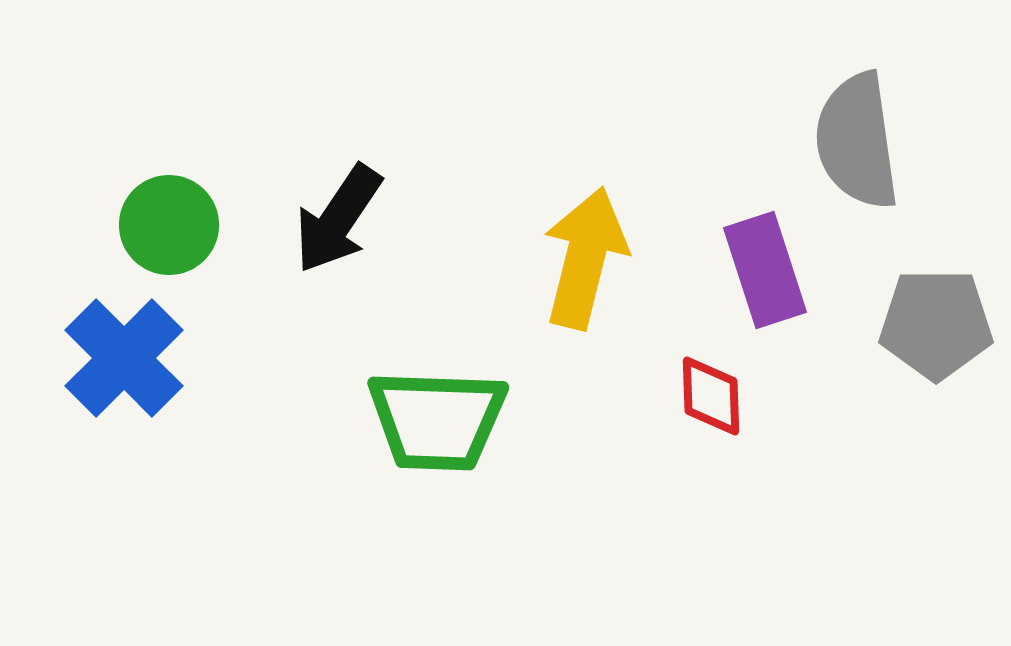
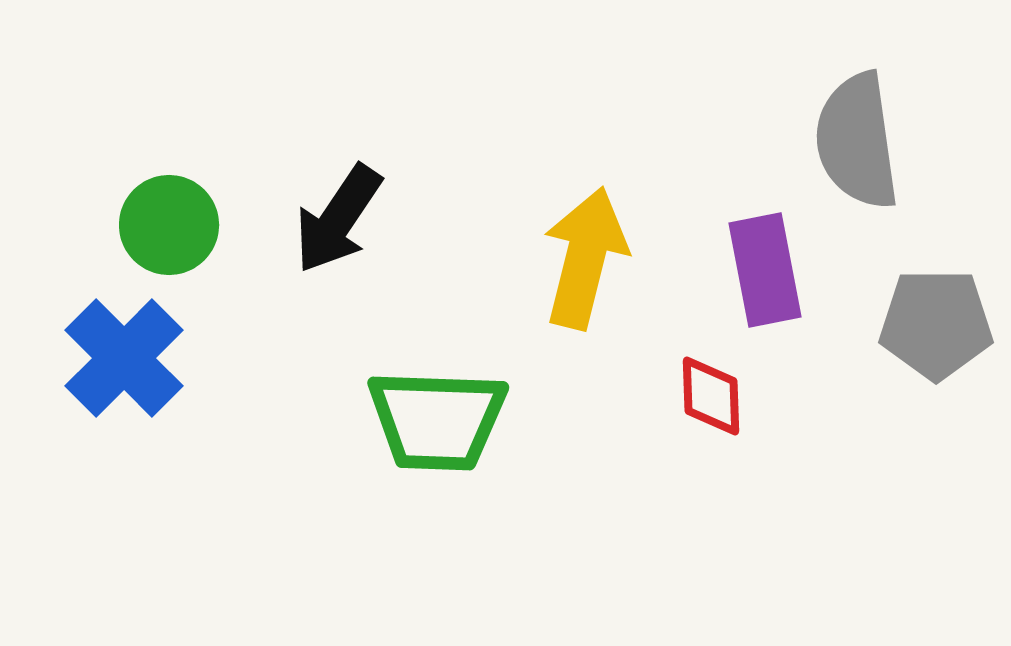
purple rectangle: rotated 7 degrees clockwise
